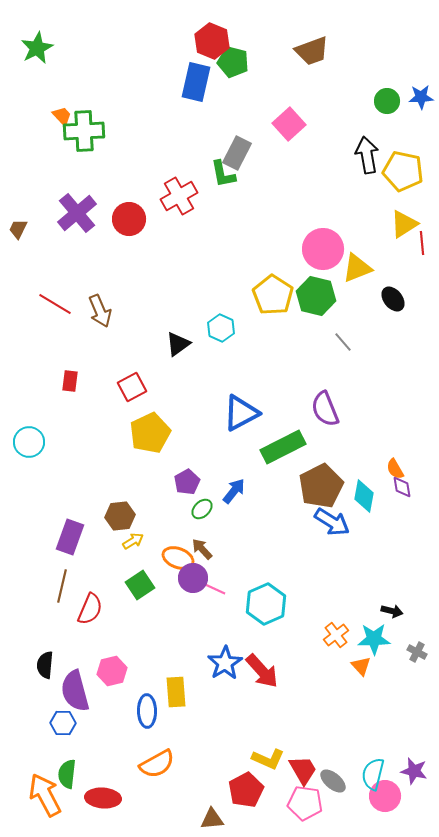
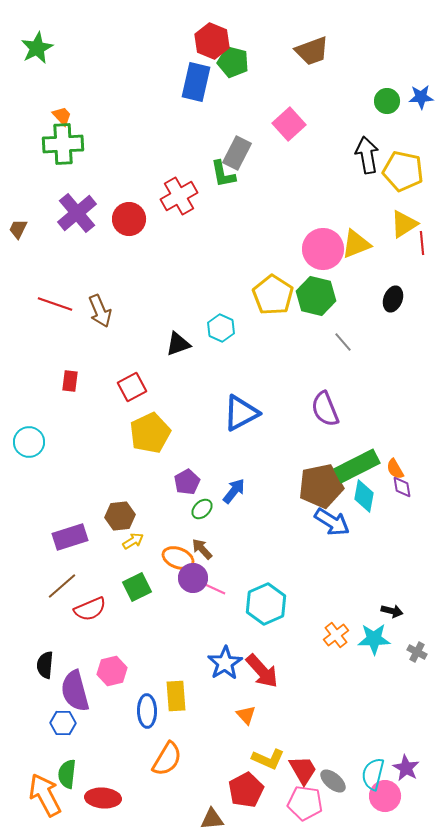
green cross at (84, 131): moved 21 px left, 13 px down
yellow triangle at (357, 268): moved 1 px left, 24 px up
black ellipse at (393, 299): rotated 60 degrees clockwise
red line at (55, 304): rotated 12 degrees counterclockwise
black triangle at (178, 344): rotated 16 degrees clockwise
green rectangle at (283, 447): moved 74 px right, 19 px down
brown pentagon at (321, 486): rotated 15 degrees clockwise
purple rectangle at (70, 537): rotated 52 degrees clockwise
green square at (140, 585): moved 3 px left, 2 px down; rotated 8 degrees clockwise
brown line at (62, 586): rotated 36 degrees clockwise
red semicircle at (90, 609): rotated 44 degrees clockwise
orange triangle at (361, 666): moved 115 px left, 49 px down
yellow rectangle at (176, 692): moved 4 px down
orange semicircle at (157, 764): moved 10 px right, 5 px up; rotated 30 degrees counterclockwise
purple star at (414, 771): moved 8 px left, 3 px up; rotated 16 degrees clockwise
